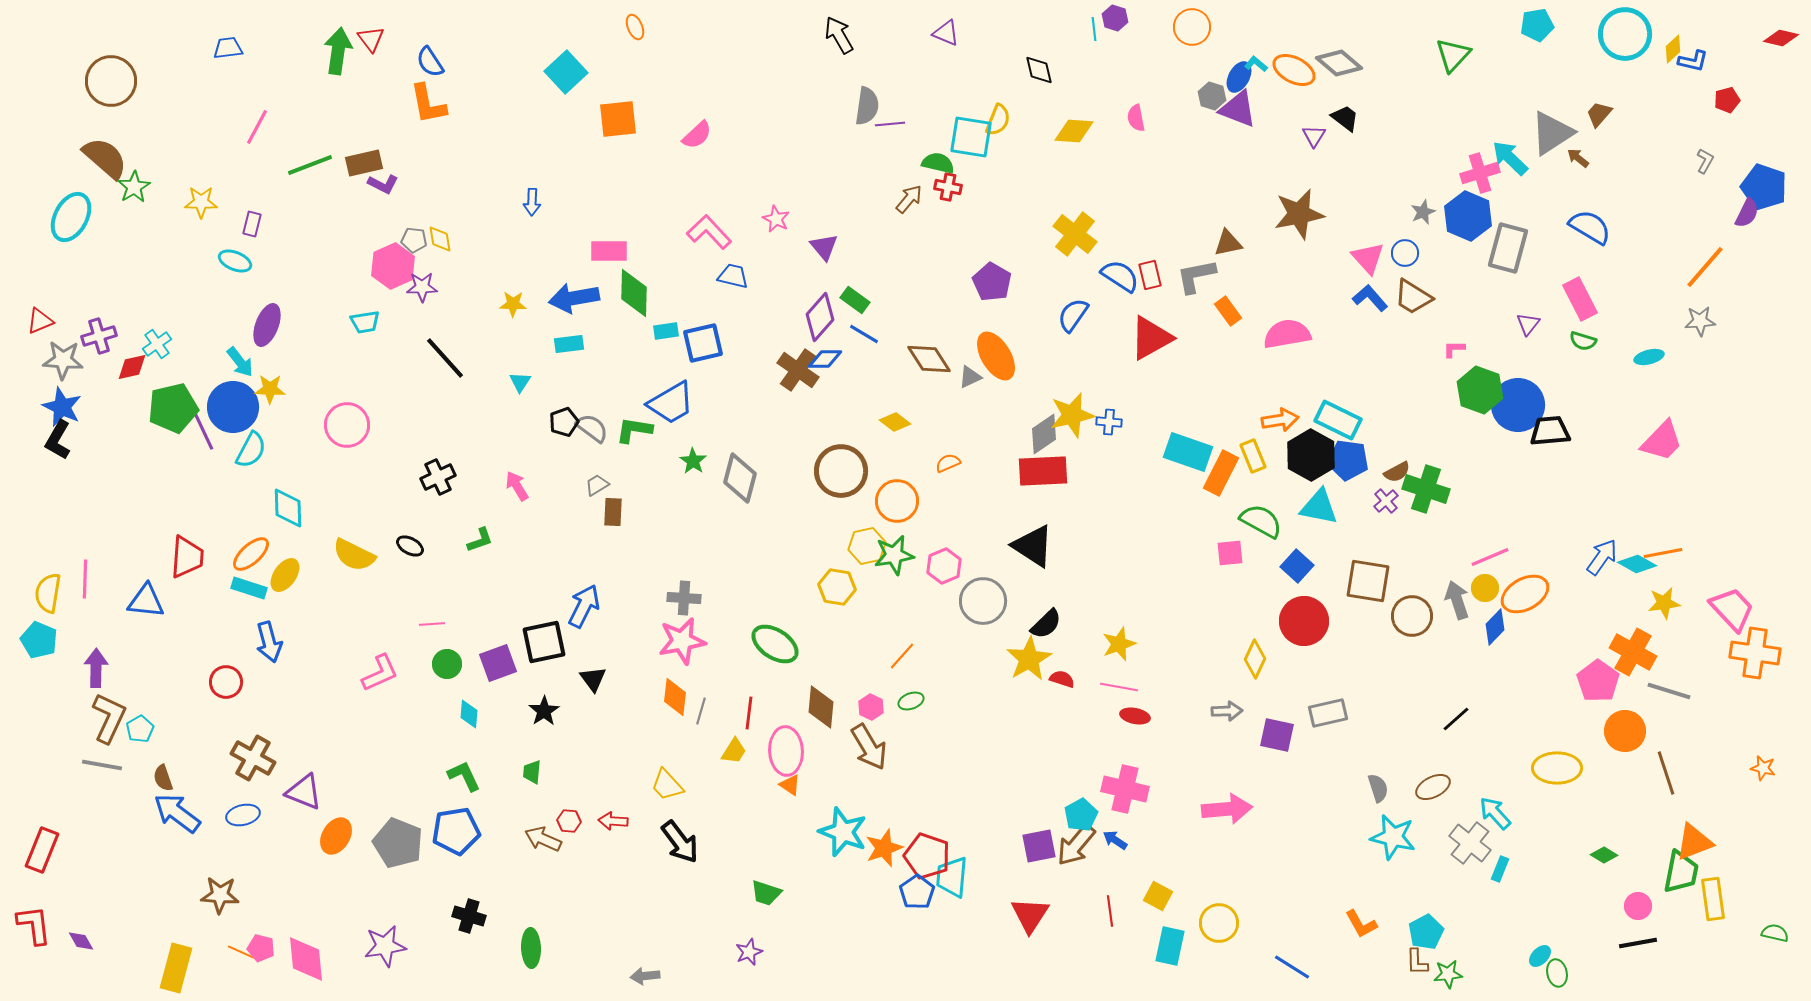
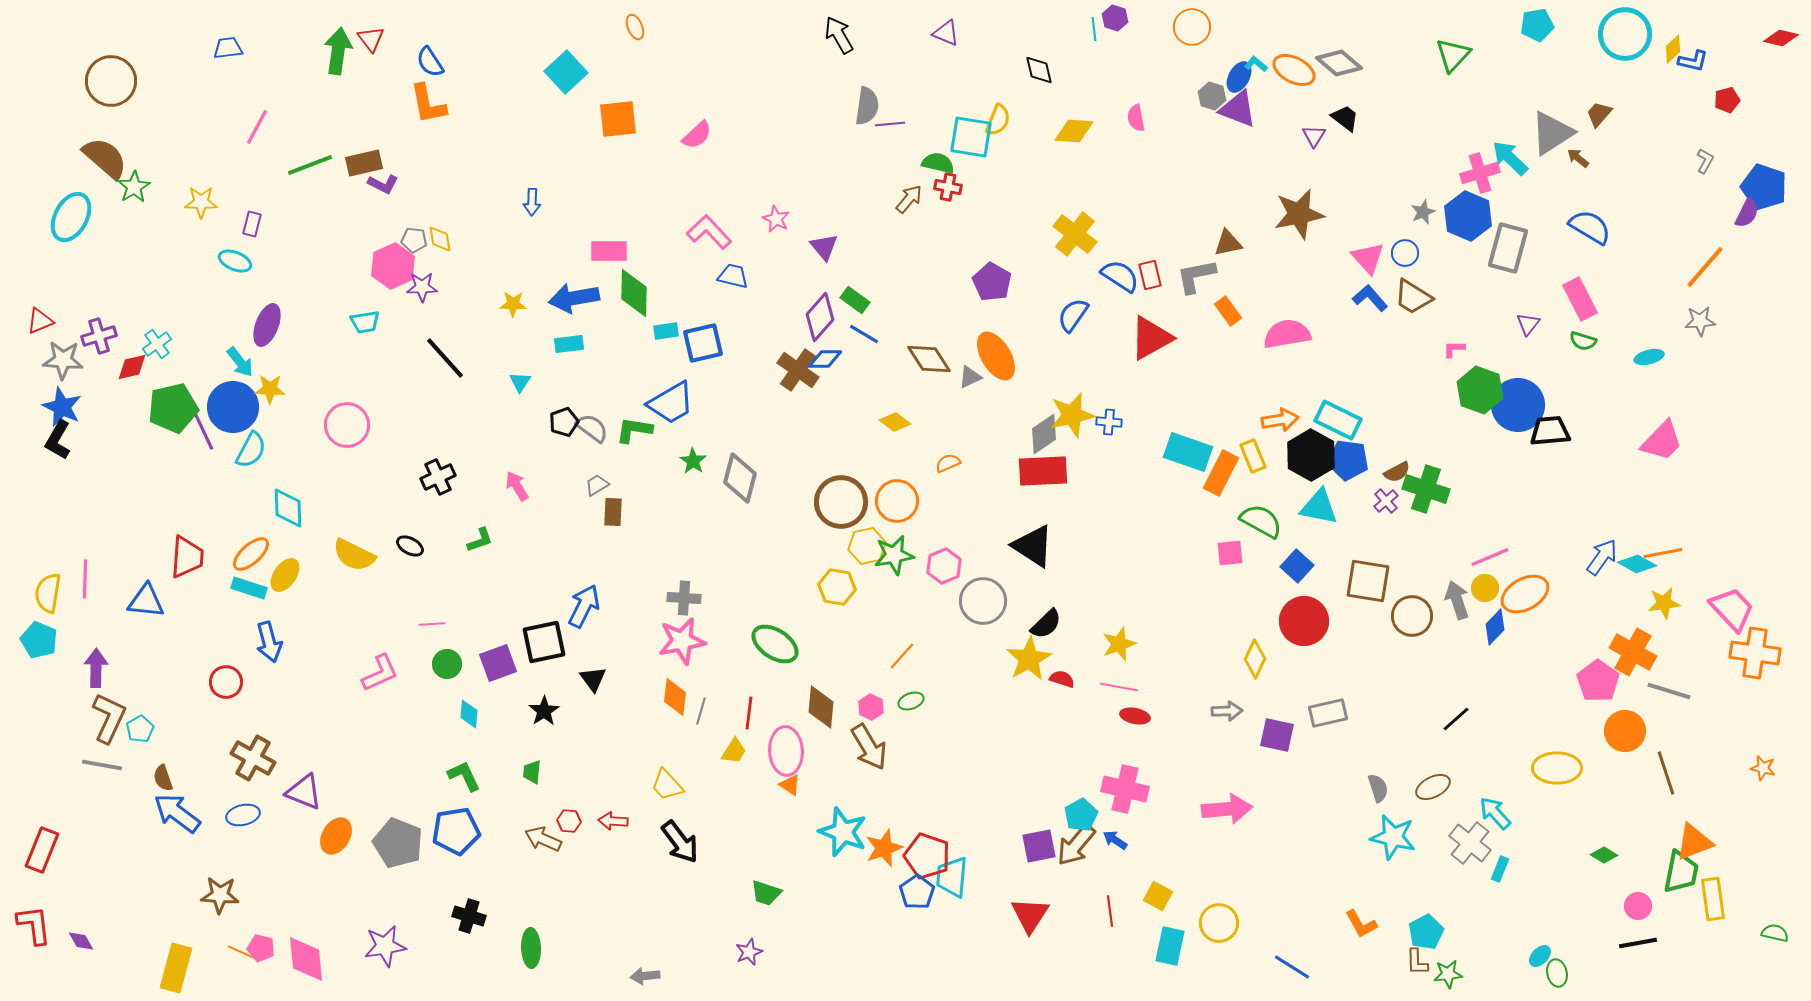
brown circle at (841, 471): moved 31 px down
